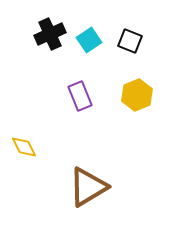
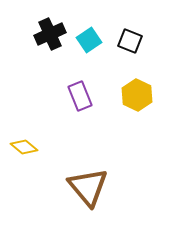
yellow hexagon: rotated 12 degrees counterclockwise
yellow diamond: rotated 24 degrees counterclockwise
brown triangle: rotated 39 degrees counterclockwise
